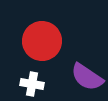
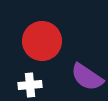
white cross: moved 2 px left, 1 px down; rotated 15 degrees counterclockwise
